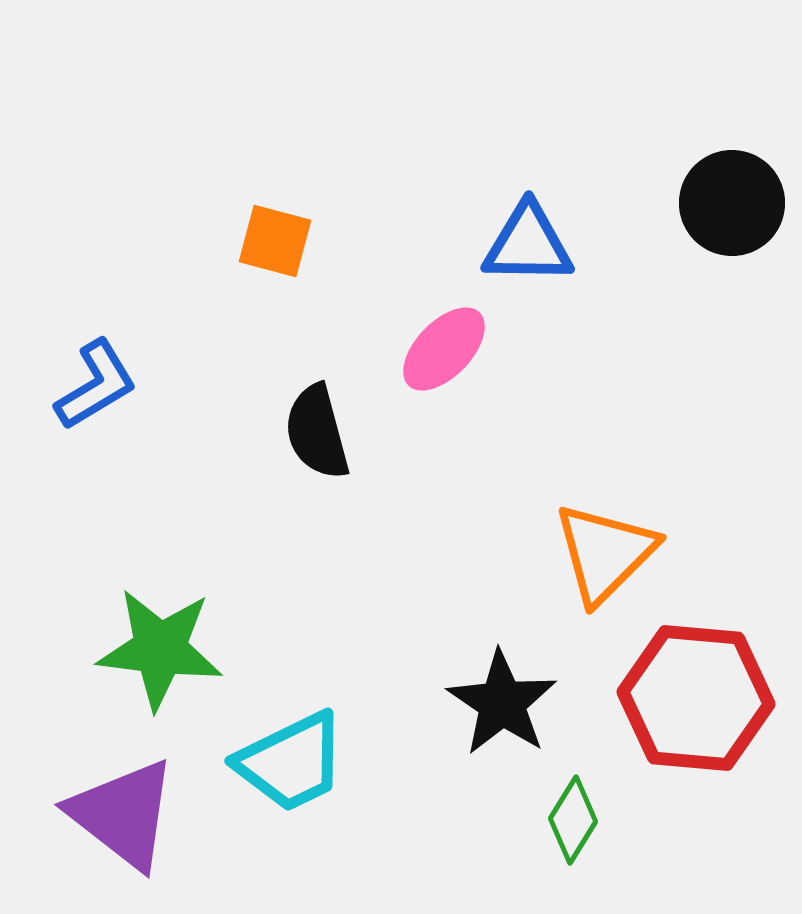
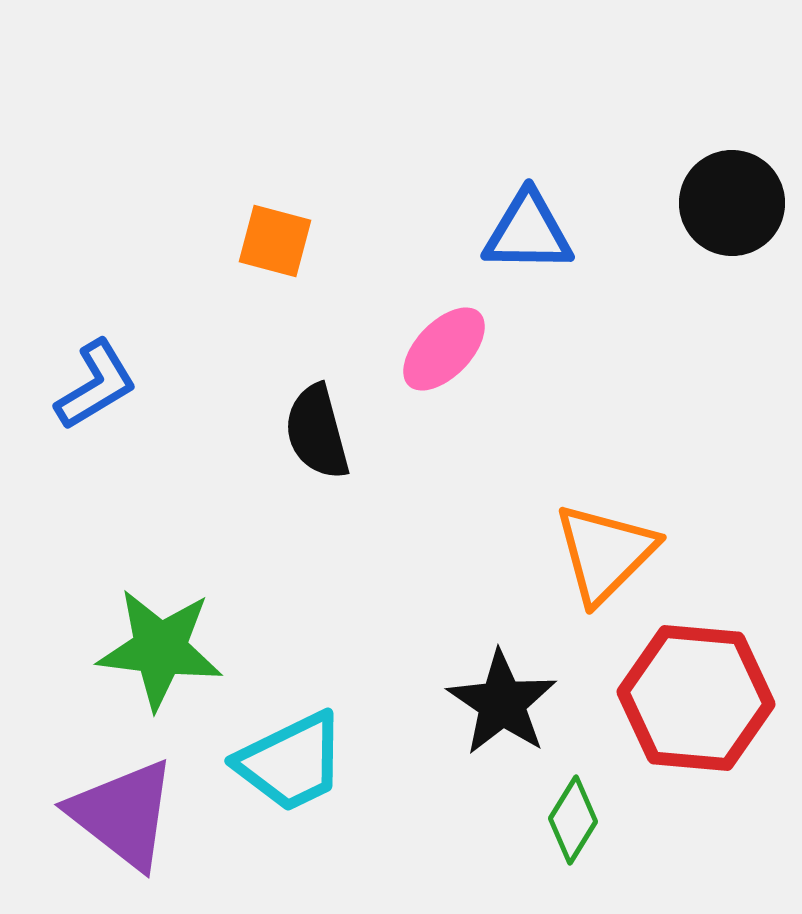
blue triangle: moved 12 px up
